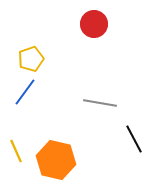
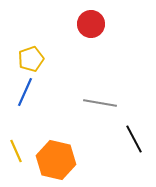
red circle: moved 3 px left
blue line: rotated 12 degrees counterclockwise
